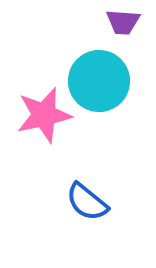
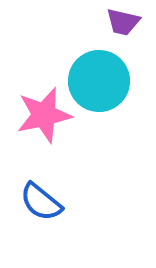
purple trapezoid: rotated 9 degrees clockwise
blue semicircle: moved 46 px left
